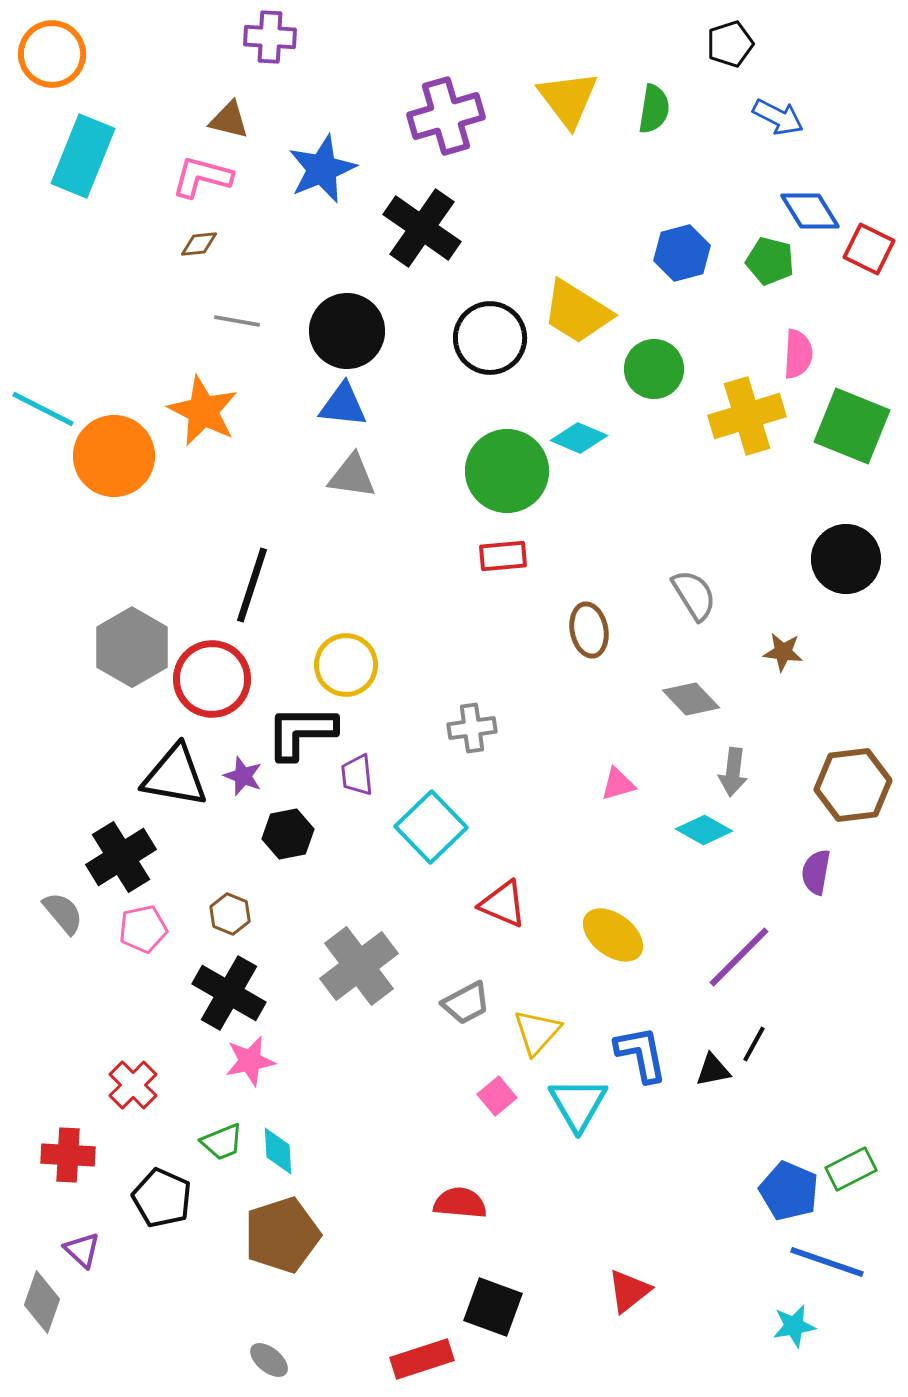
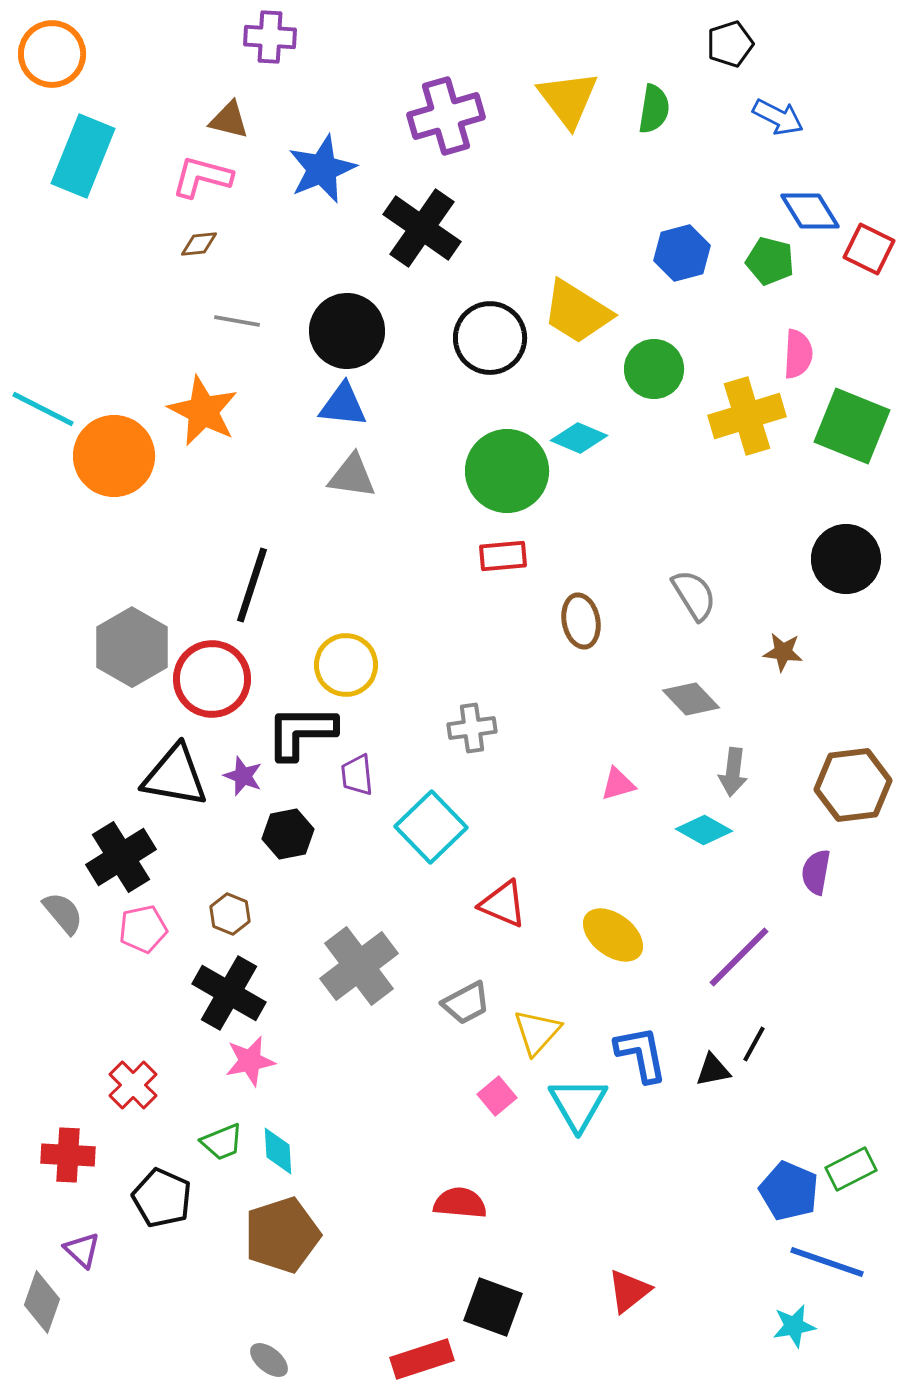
brown ellipse at (589, 630): moved 8 px left, 9 px up
